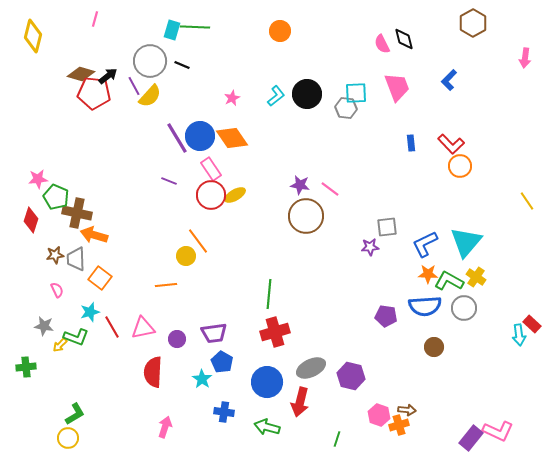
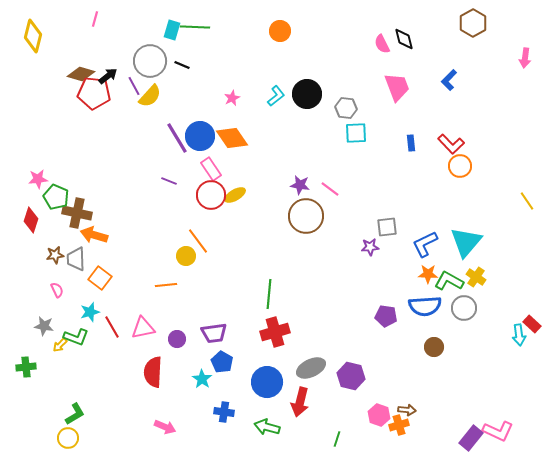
cyan square at (356, 93): moved 40 px down
pink arrow at (165, 427): rotated 95 degrees clockwise
